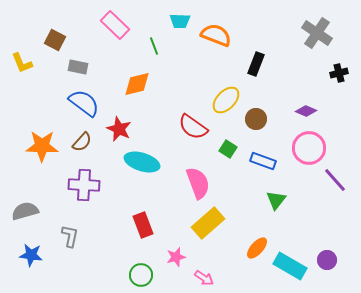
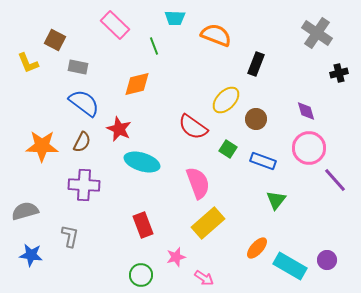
cyan trapezoid: moved 5 px left, 3 px up
yellow L-shape: moved 6 px right
purple diamond: rotated 50 degrees clockwise
brown semicircle: rotated 15 degrees counterclockwise
